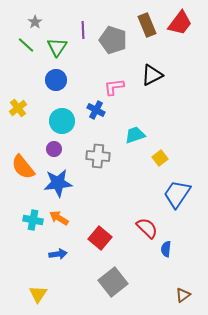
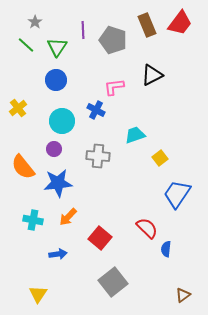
orange arrow: moved 9 px right, 1 px up; rotated 78 degrees counterclockwise
